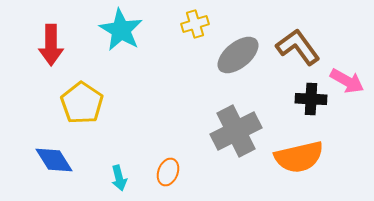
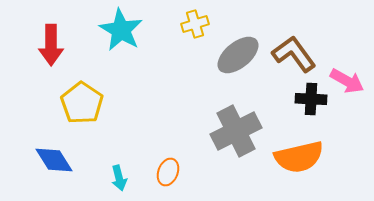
brown L-shape: moved 4 px left, 7 px down
